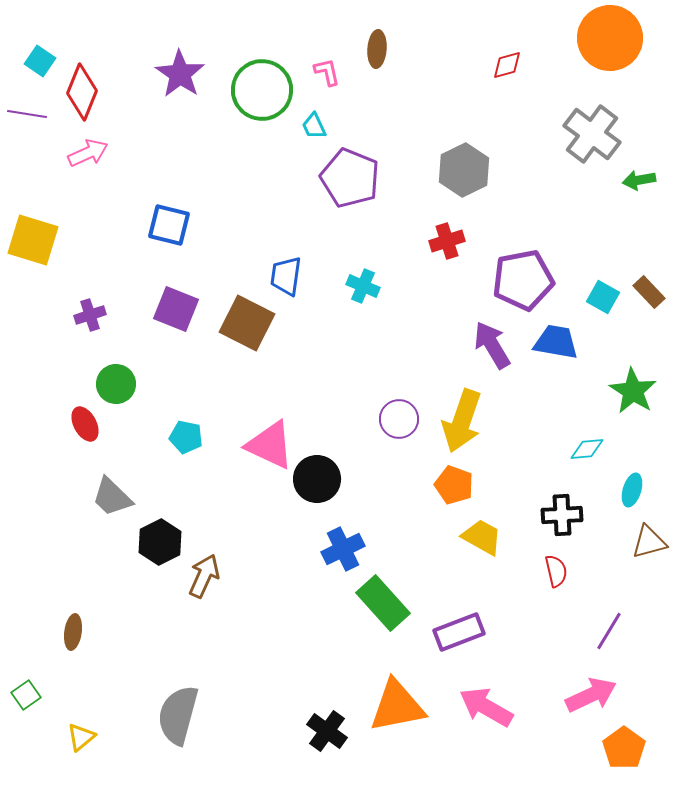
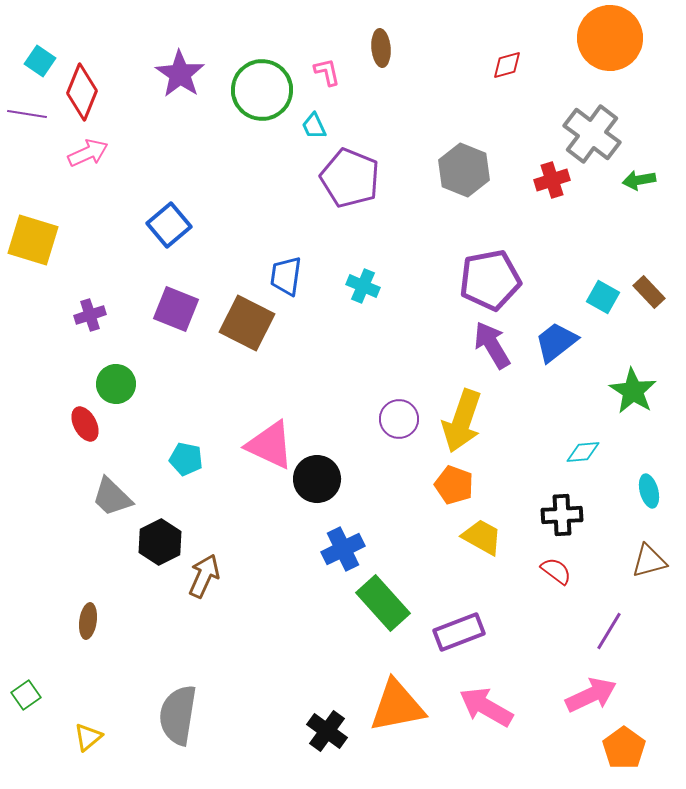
brown ellipse at (377, 49): moved 4 px right, 1 px up; rotated 9 degrees counterclockwise
gray hexagon at (464, 170): rotated 12 degrees counterclockwise
blue square at (169, 225): rotated 36 degrees clockwise
red cross at (447, 241): moved 105 px right, 61 px up
purple pentagon at (523, 280): moved 33 px left
blue trapezoid at (556, 342): rotated 48 degrees counterclockwise
cyan pentagon at (186, 437): moved 22 px down
cyan diamond at (587, 449): moved 4 px left, 3 px down
cyan ellipse at (632, 490): moved 17 px right, 1 px down; rotated 32 degrees counterclockwise
brown triangle at (649, 542): moved 19 px down
red semicircle at (556, 571): rotated 40 degrees counterclockwise
brown ellipse at (73, 632): moved 15 px right, 11 px up
gray semicircle at (178, 715): rotated 6 degrees counterclockwise
yellow triangle at (81, 737): moved 7 px right
